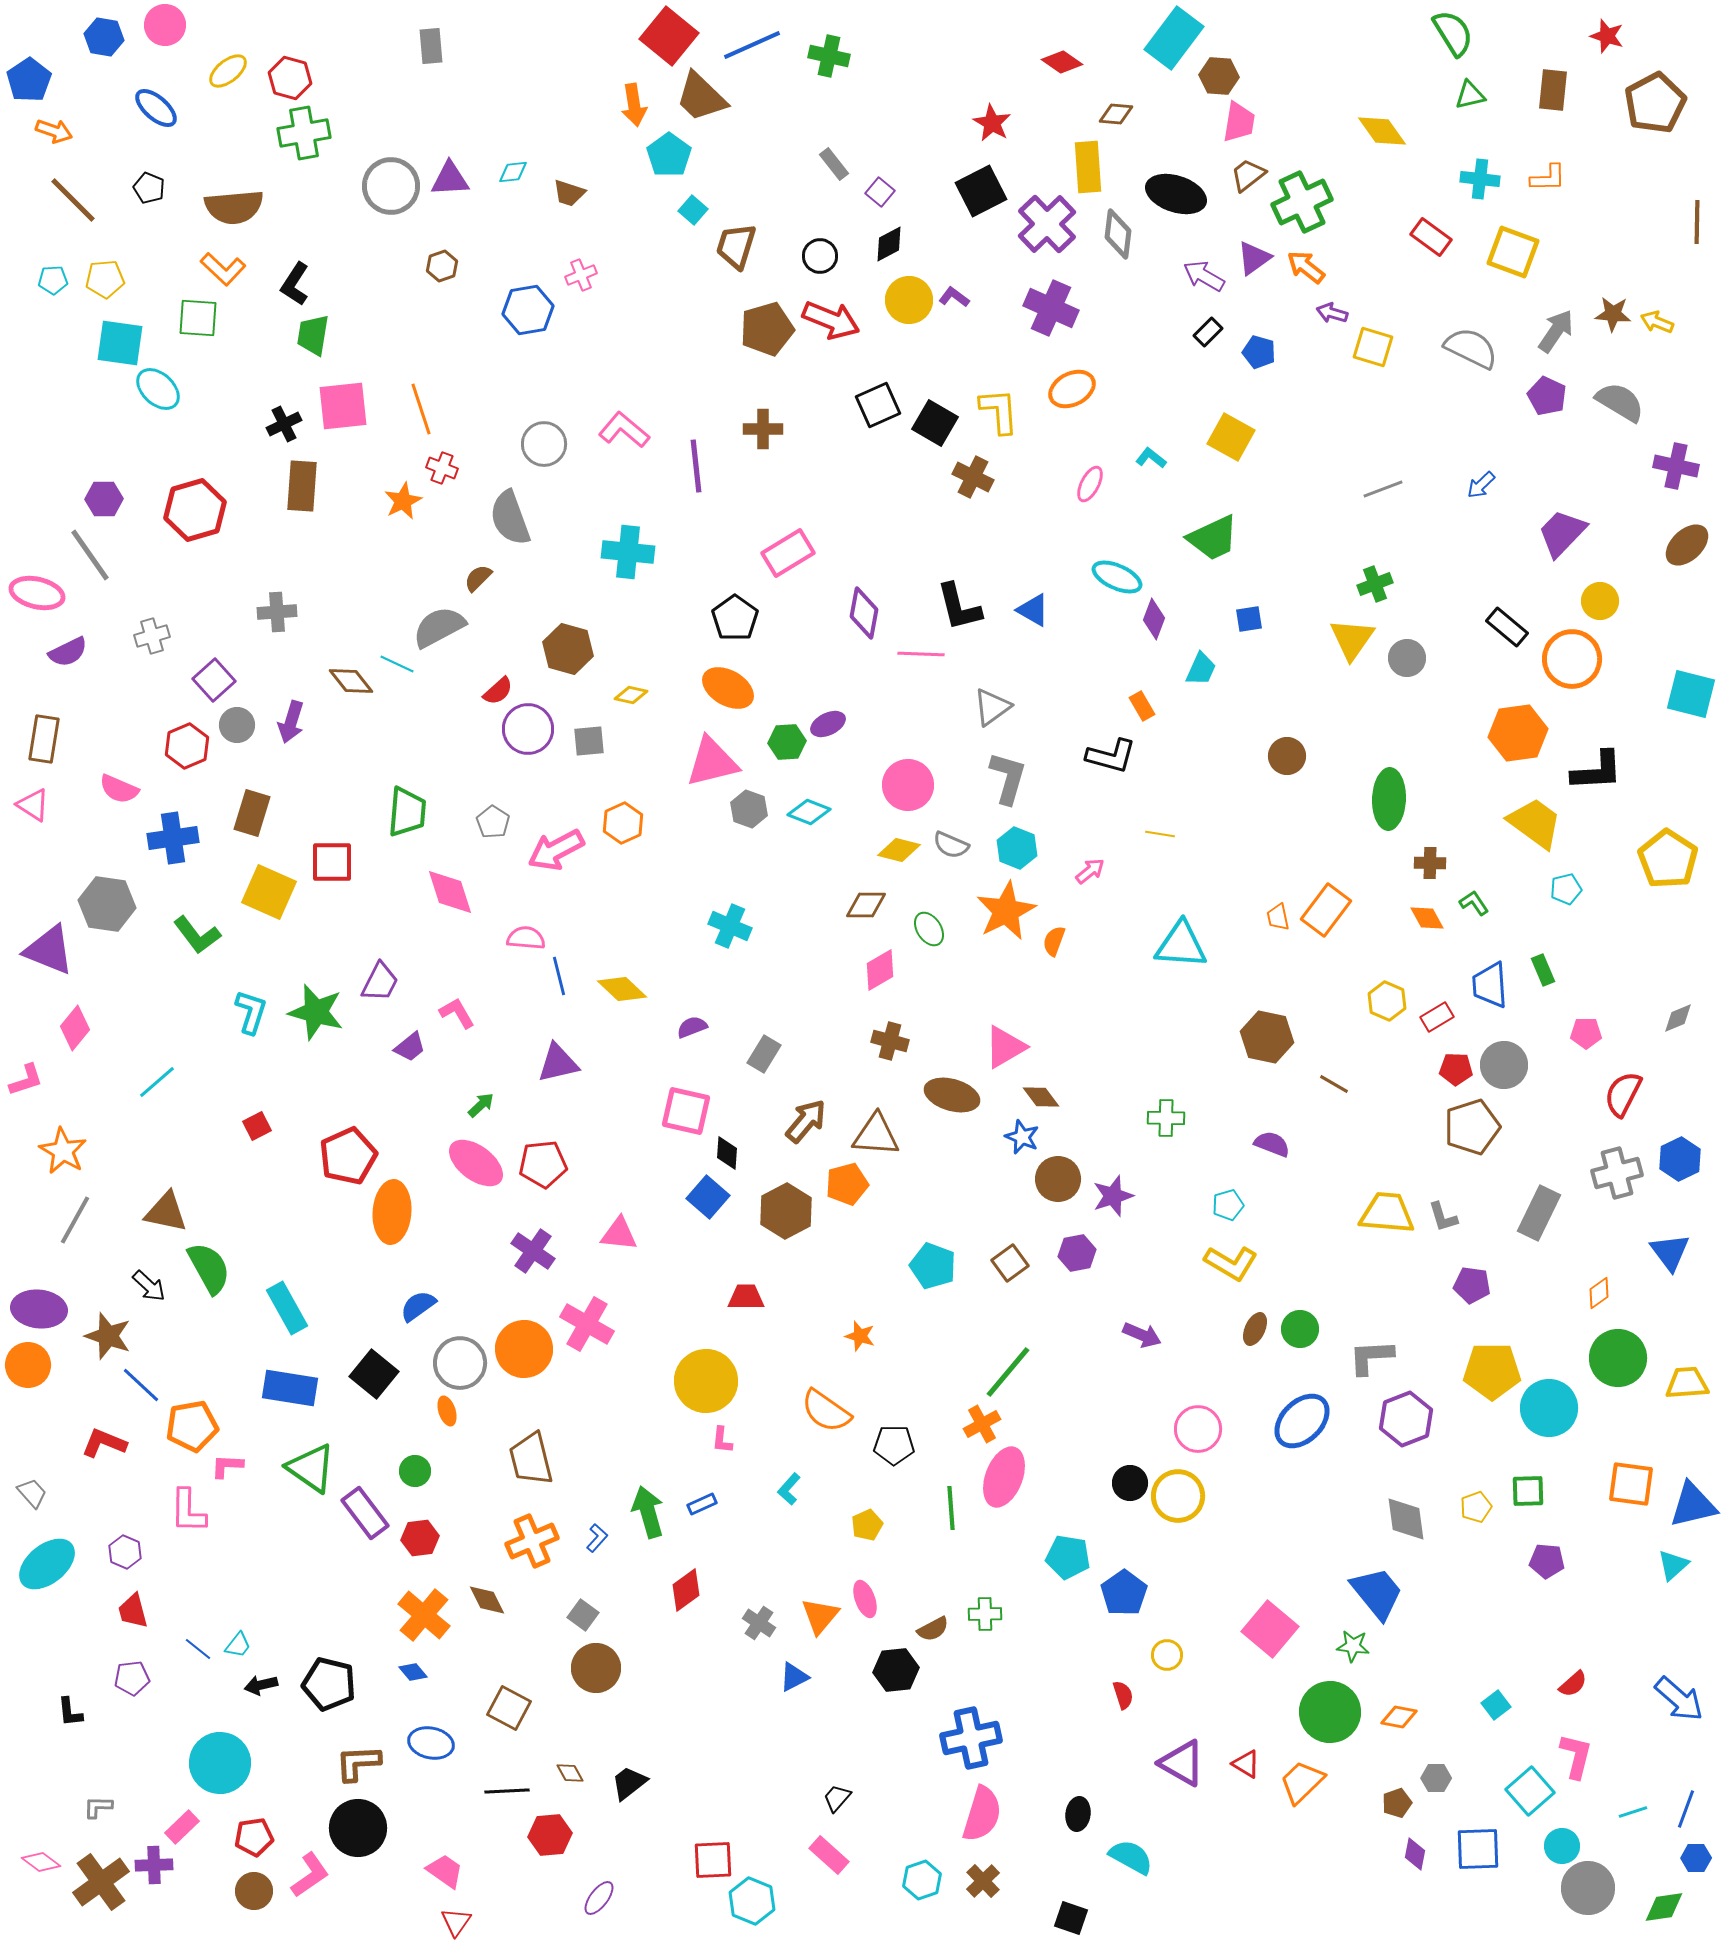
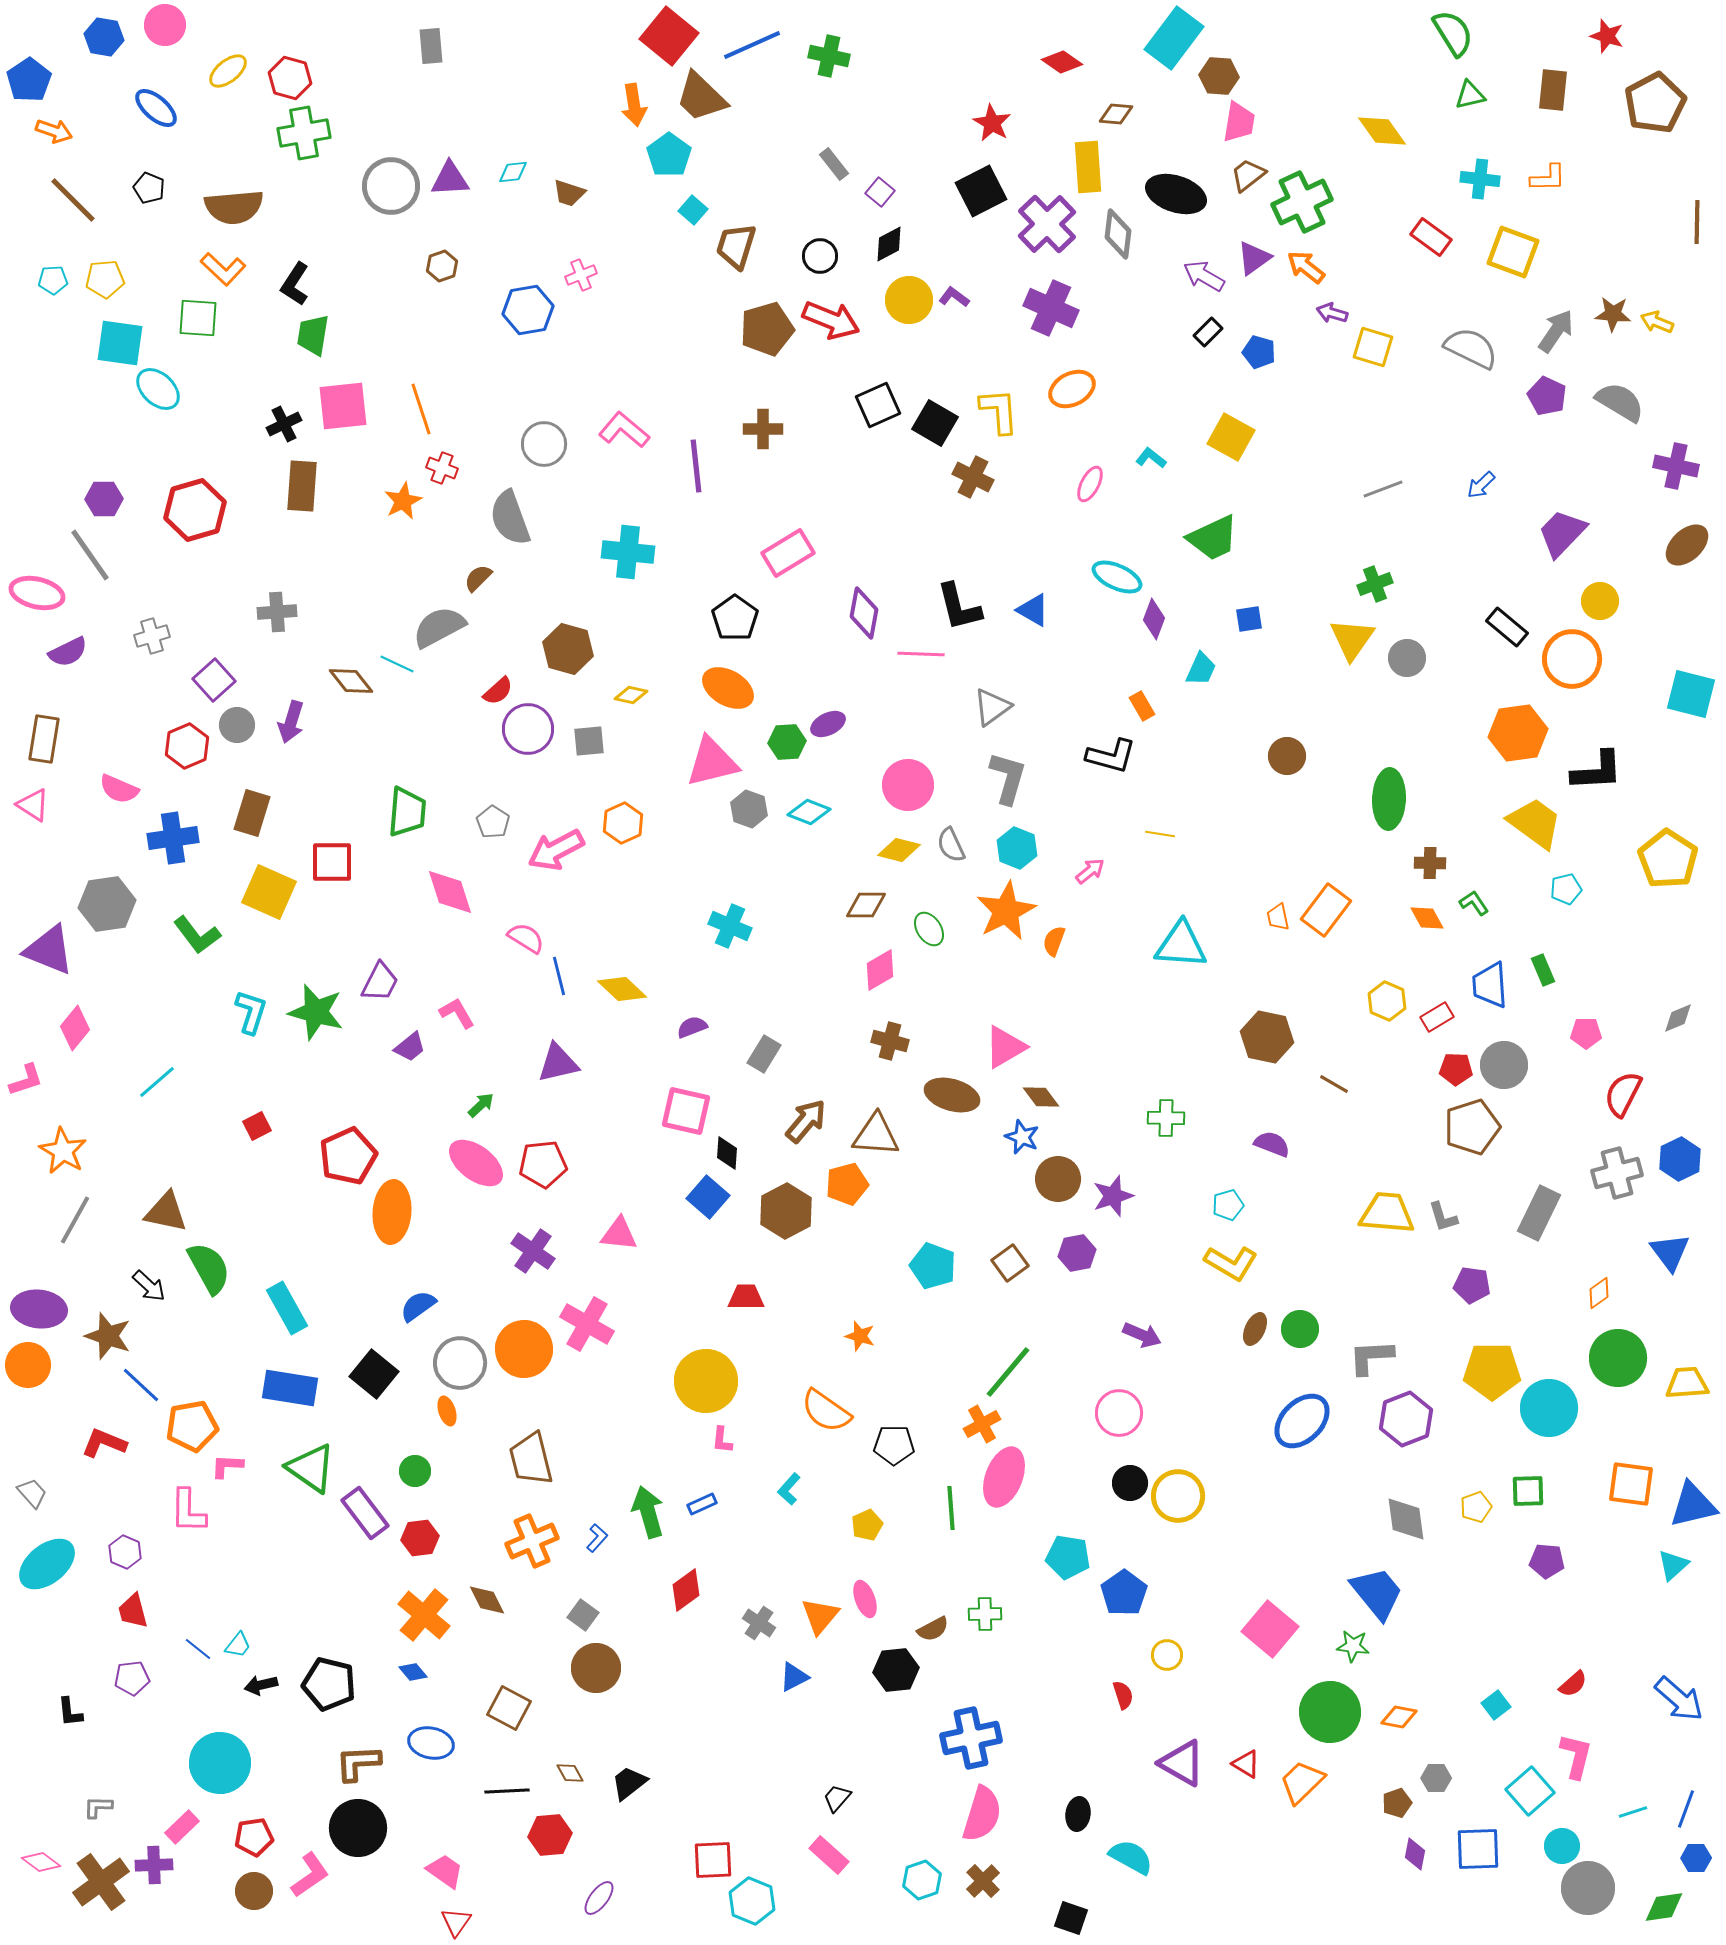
gray semicircle at (951, 845): rotated 42 degrees clockwise
gray hexagon at (107, 904): rotated 16 degrees counterclockwise
pink semicircle at (526, 938): rotated 27 degrees clockwise
pink circle at (1198, 1429): moved 79 px left, 16 px up
